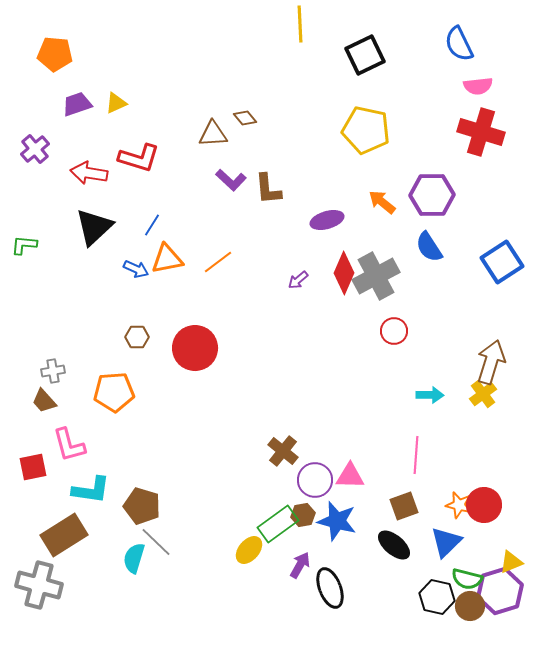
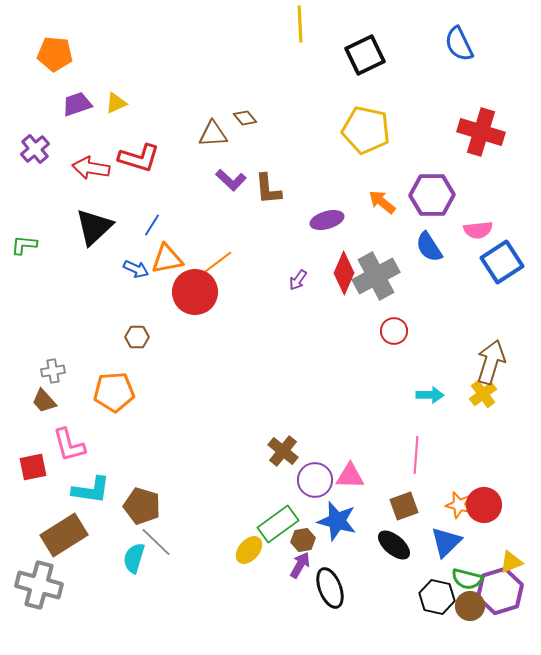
pink semicircle at (478, 86): moved 144 px down
red arrow at (89, 173): moved 2 px right, 5 px up
purple arrow at (298, 280): rotated 15 degrees counterclockwise
red circle at (195, 348): moved 56 px up
brown hexagon at (303, 515): moved 25 px down
